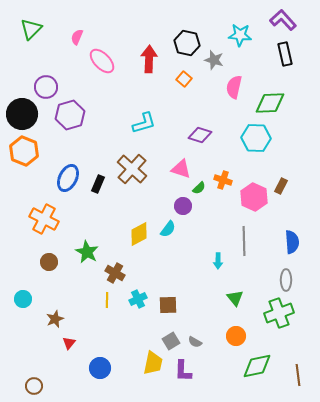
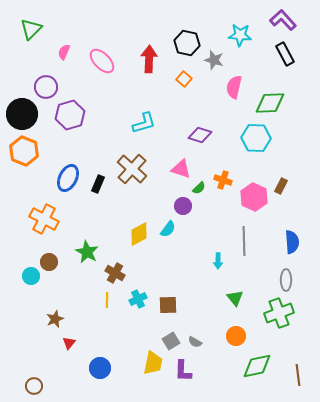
pink semicircle at (77, 37): moved 13 px left, 15 px down
black rectangle at (285, 54): rotated 15 degrees counterclockwise
cyan circle at (23, 299): moved 8 px right, 23 px up
